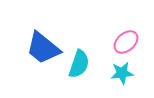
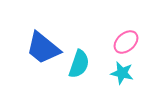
cyan star: rotated 20 degrees clockwise
